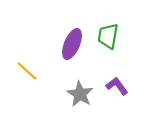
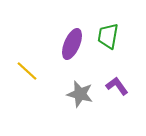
gray star: rotated 16 degrees counterclockwise
